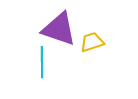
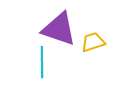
yellow trapezoid: moved 1 px right
